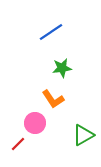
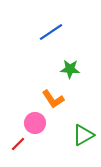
green star: moved 8 px right, 1 px down; rotated 12 degrees clockwise
